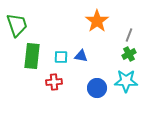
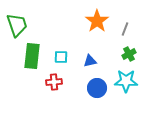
gray line: moved 4 px left, 6 px up
blue triangle: moved 9 px right, 5 px down; rotated 24 degrees counterclockwise
